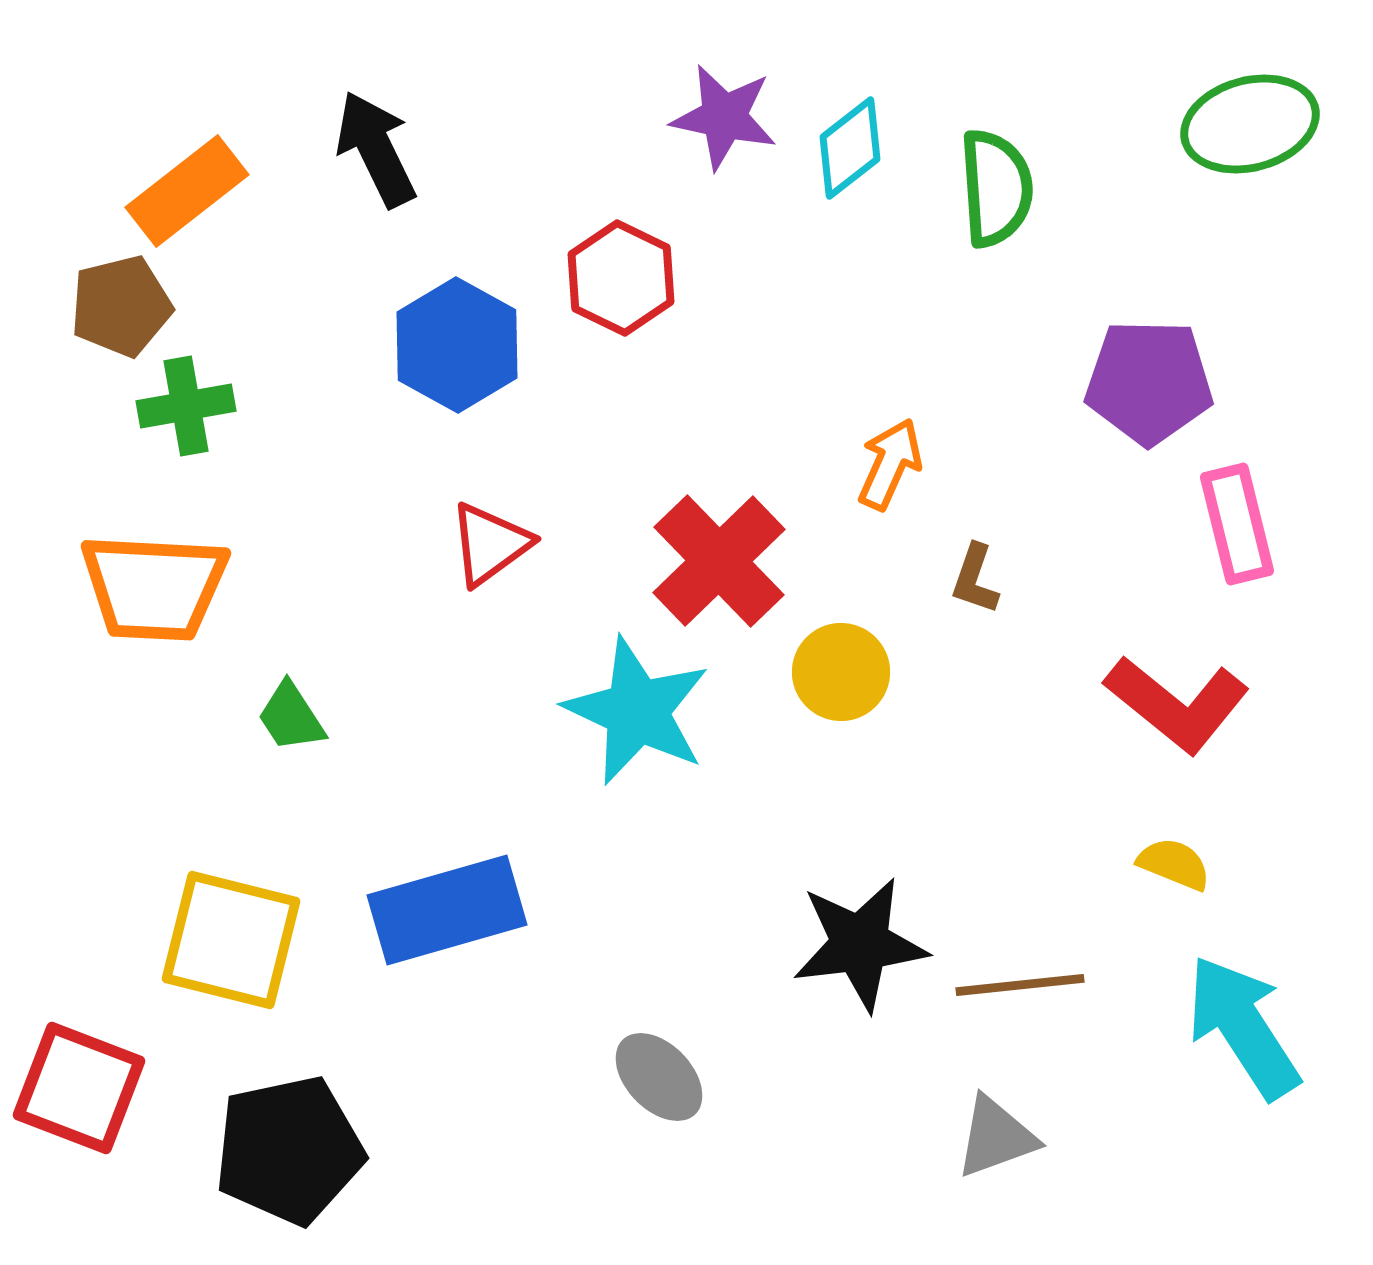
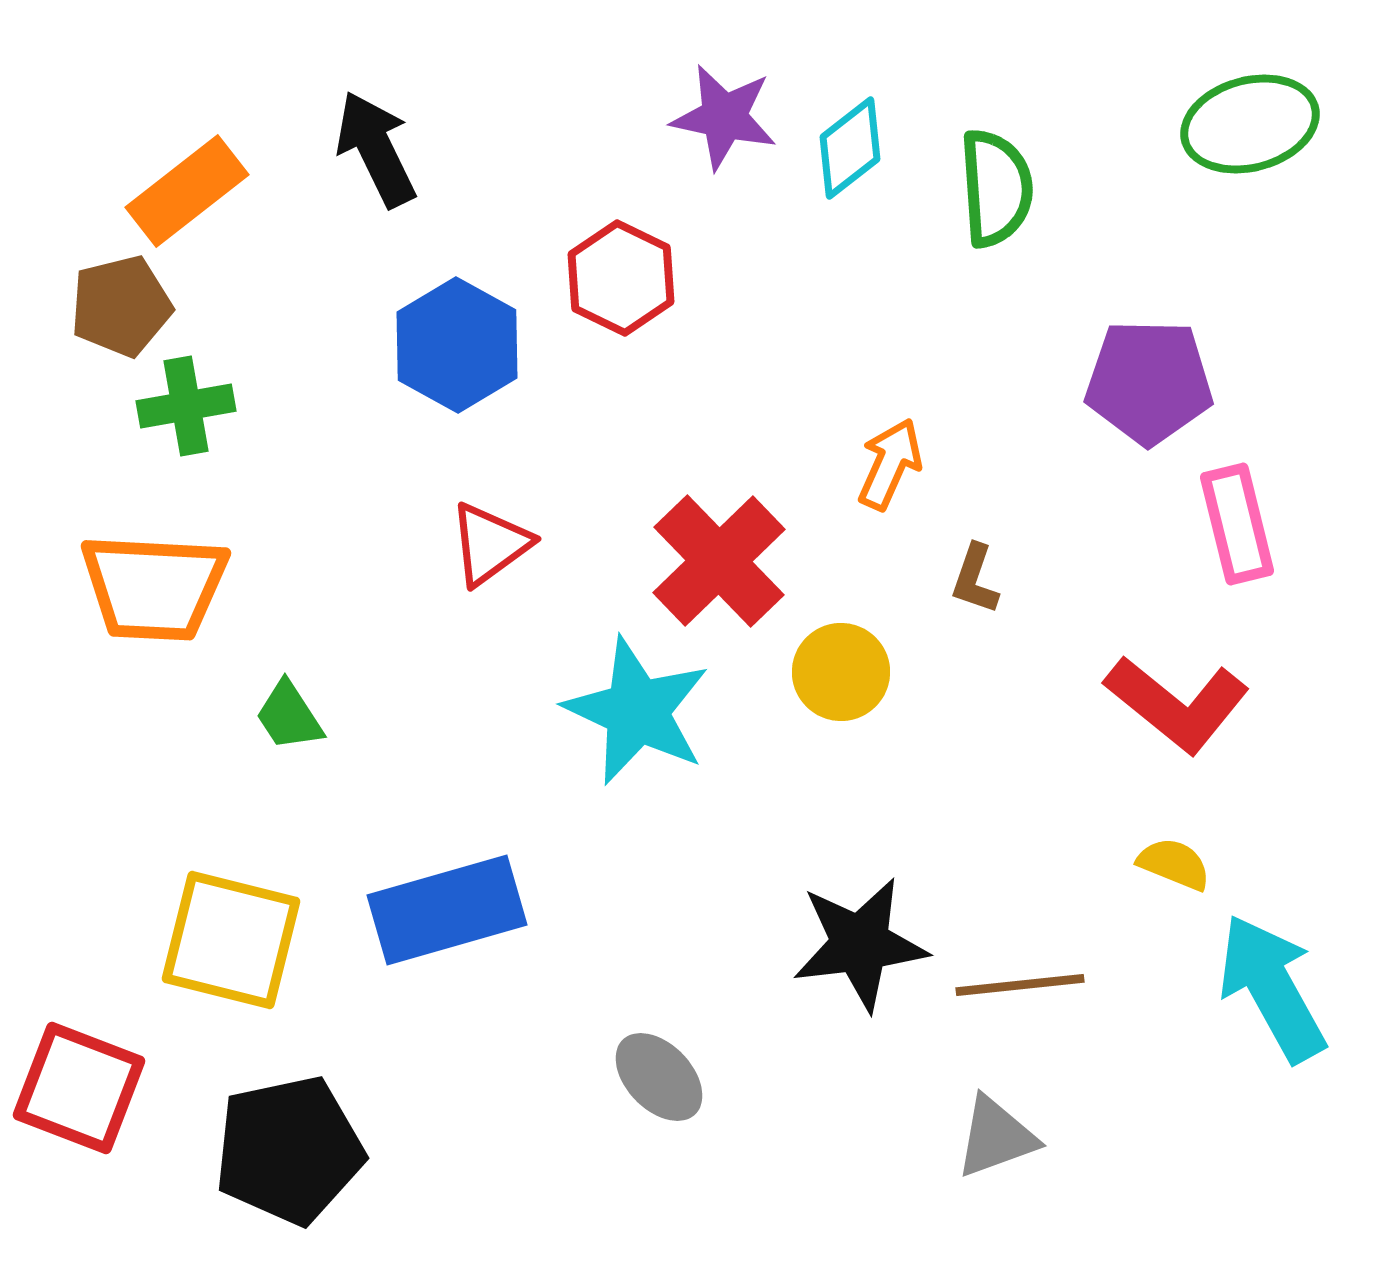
green trapezoid: moved 2 px left, 1 px up
cyan arrow: moved 29 px right, 39 px up; rotated 4 degrees clockwise
